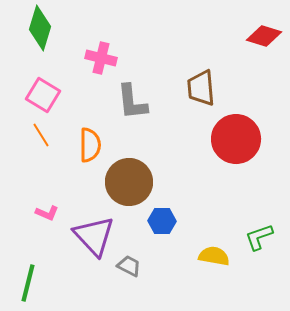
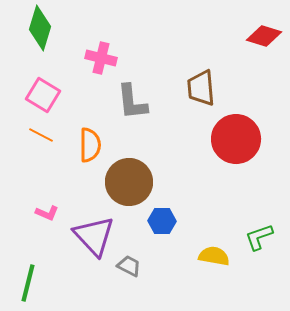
orange line: rotated 30 degrees counterclockwise
